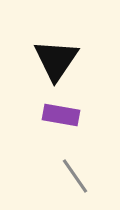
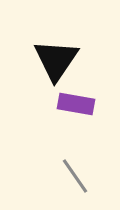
purple rectangle: moved 15 px right, 11 px up
